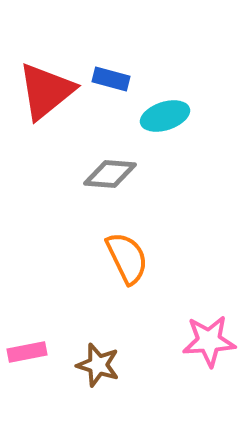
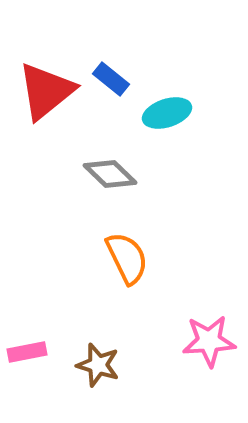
blue rectangle: rotated 24 degrees clockwise
cyan ellipse: moved 2 px right, 3 px up
gray diamond: rotated 40 degrees clockwise
